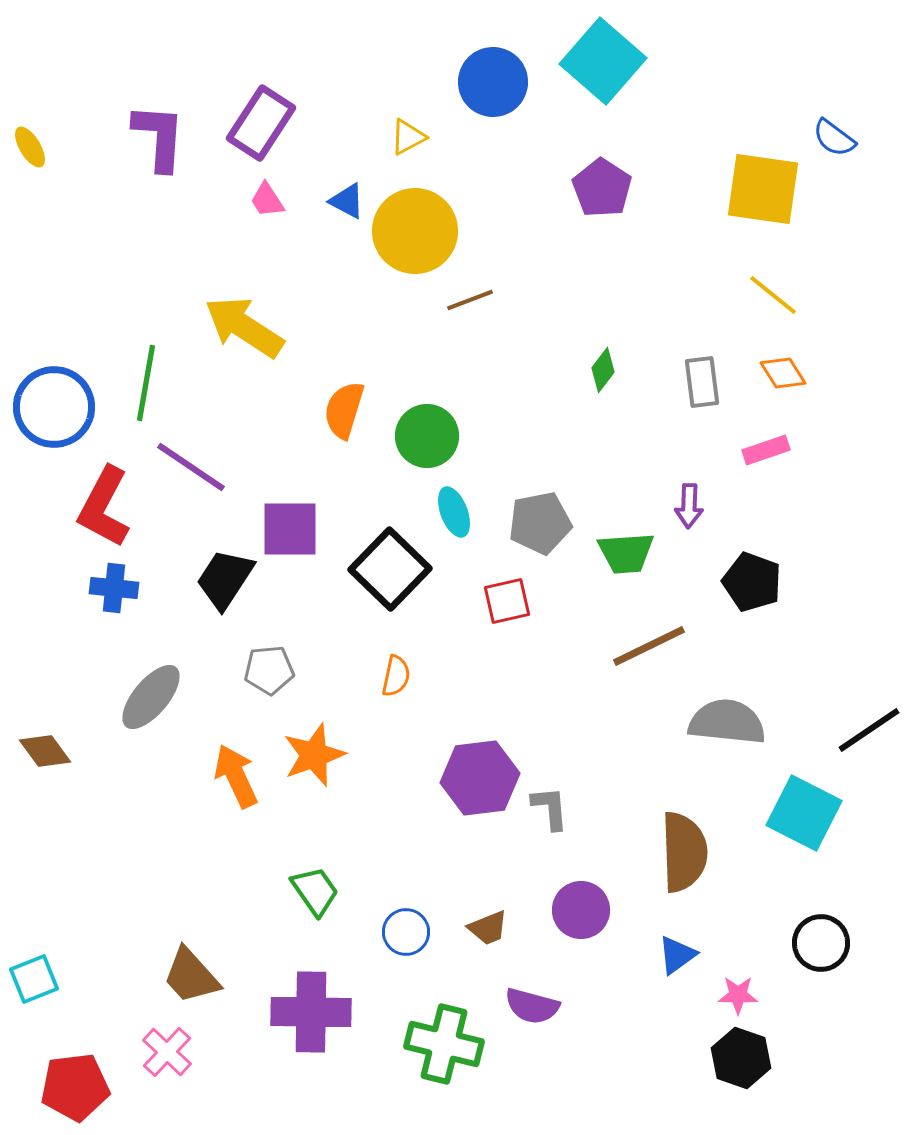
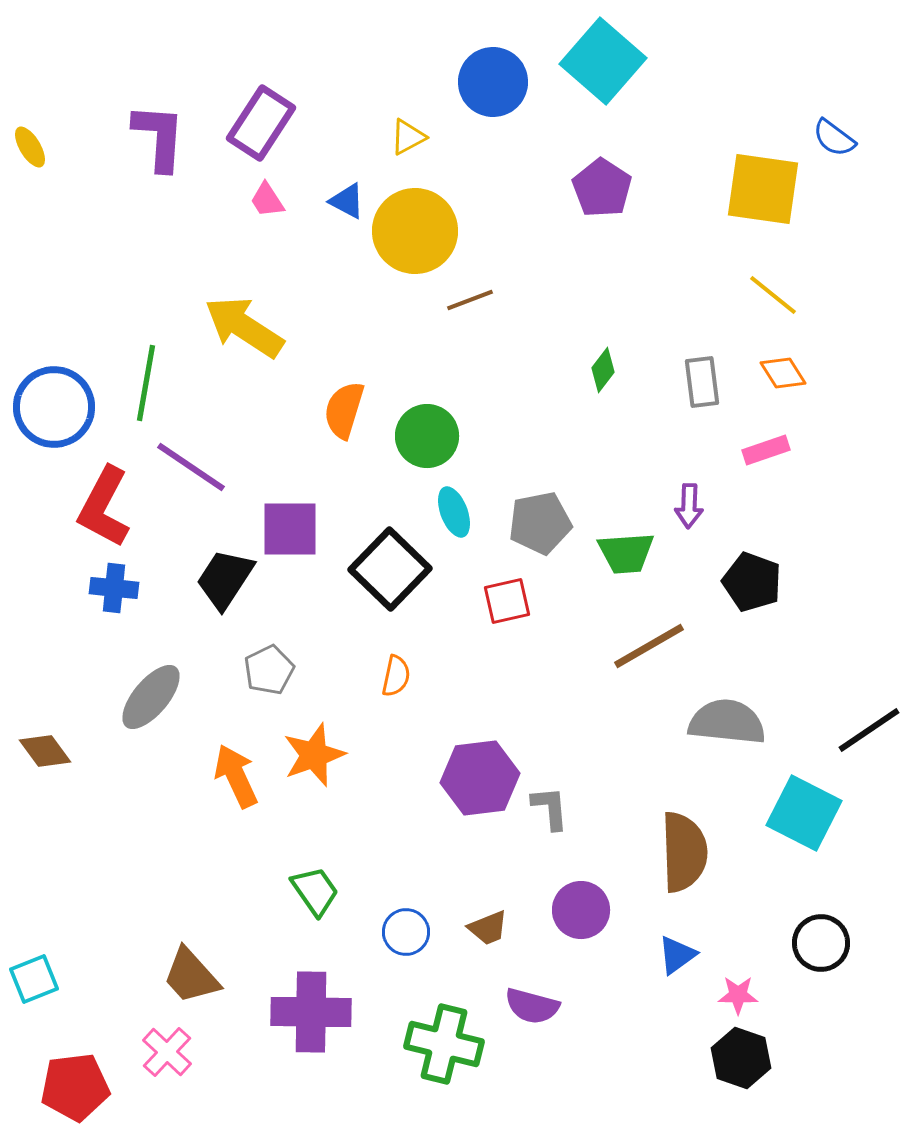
brown line at (649, 646): rotated 4 degrees counterclockwise
gray pentagon at (269, 670): rotated 21 degrees counterclockwise
